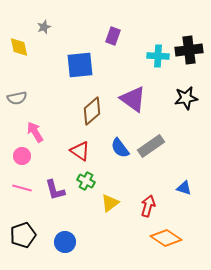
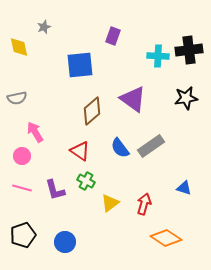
red arrow: moved 4 px left, 2 px up
